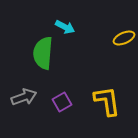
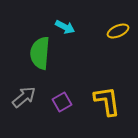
yellow ellipse: moved 6 px left, 7 px up
green semicircle: moved 3 px left
gray arrow: rotated 20 degrees counterclockwise
